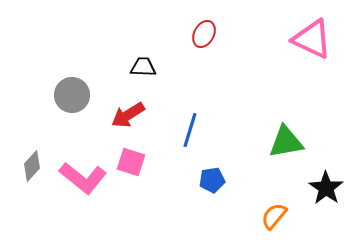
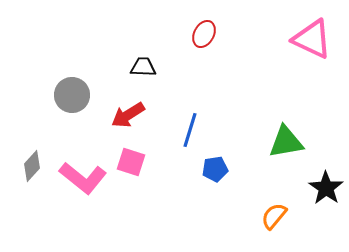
blue pentagon: moved 3 px right, 11 px up
